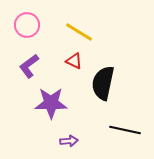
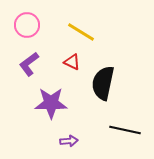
yellow line: moved 2 px right
red triangle: moved 2 px left, 1 px down
purple L-shape: moved 2 px up
